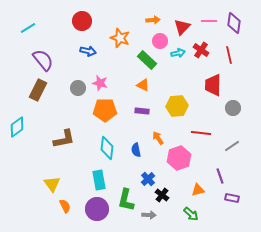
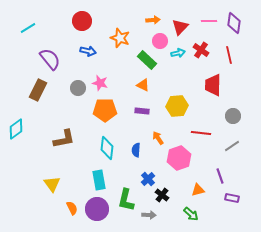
red triangle at (182, 27): moved 2 px left
purple semicircle at (43, 60): moved 7 px right, 1 px up
gray circle at (233, 108): moved 8 px down
cyan diamond at (17, 127): moved 1 px left, 2 px down
blue semicircle at (136, 150): rotated 16 degrees clockwise
orange semicircle at (65, 206): moved 7 px right, 2 px down
